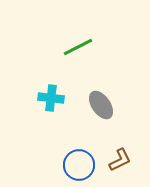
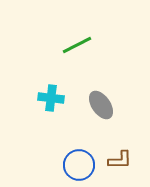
green line: moved 1 px left, 2 px up
brown L-shape: rotated 25 degrees clockwise
